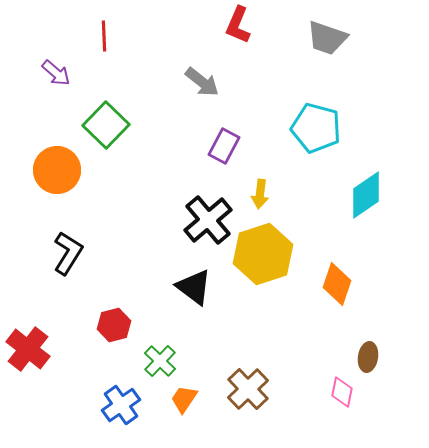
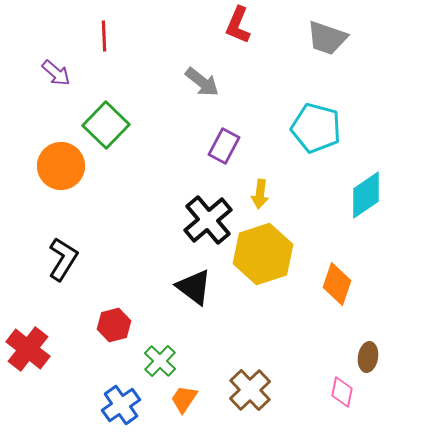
orange circle: moved 4 px right, 4 px up
black L-shape: moved 5 px left, 6 px down
brown cross: moved 2 px right, 1 px down
